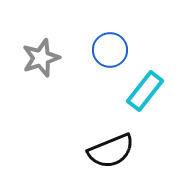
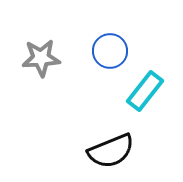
blue circle: moved 1 px down
gray star: rotated 15 degrees clockwise
